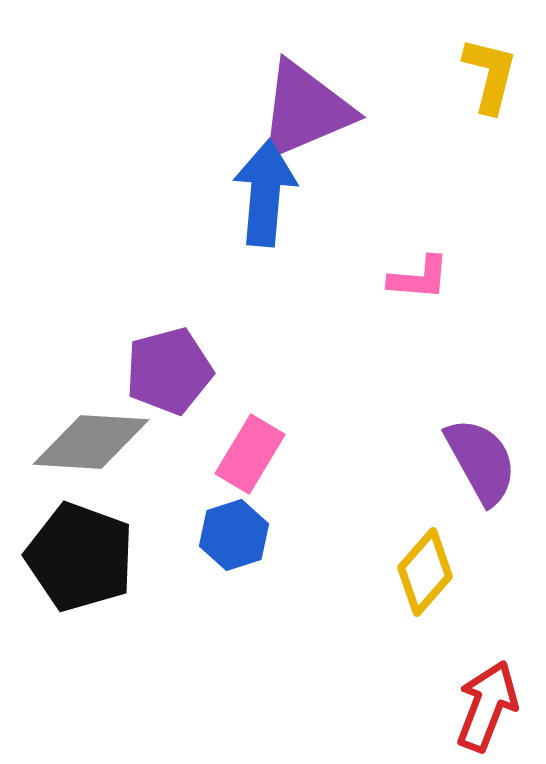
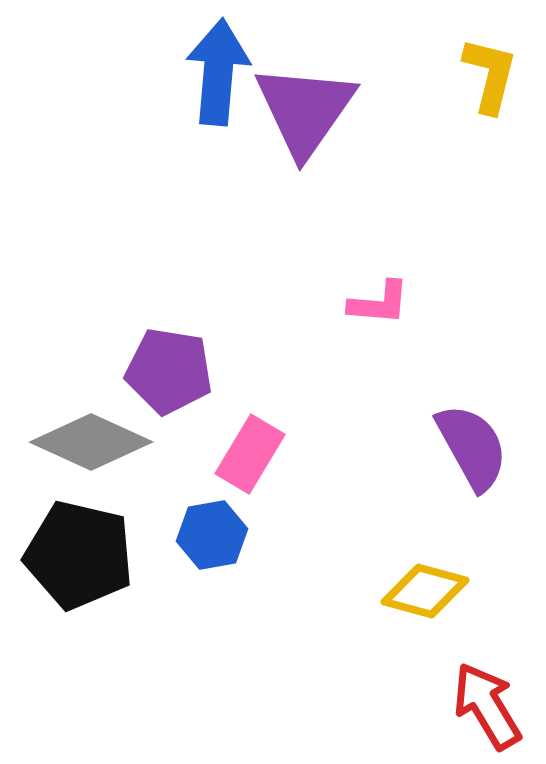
purple triangle: rotated 32 degrees counterclockwise
blue arrow: moved 47 px left, 121 px up
pink L-shape: moved 40 px left, 25 px down
purple pentagon: rotated 24 degrees clockwise
gray diamond: rotated 21 degrees clockwise
purple semicircle: moved 9 px left, 14 px up
blue hexagon: moved 22 px left; rotated 8 degrees clockwise
black pentagon: moved 1 px left, 2 px up; rotated 7 degrees counterclockwise
yellow diamond: moved 19 px down; rotated 64 degrees clockwise
red arrow: rotated 52 degrees counterclockwise
